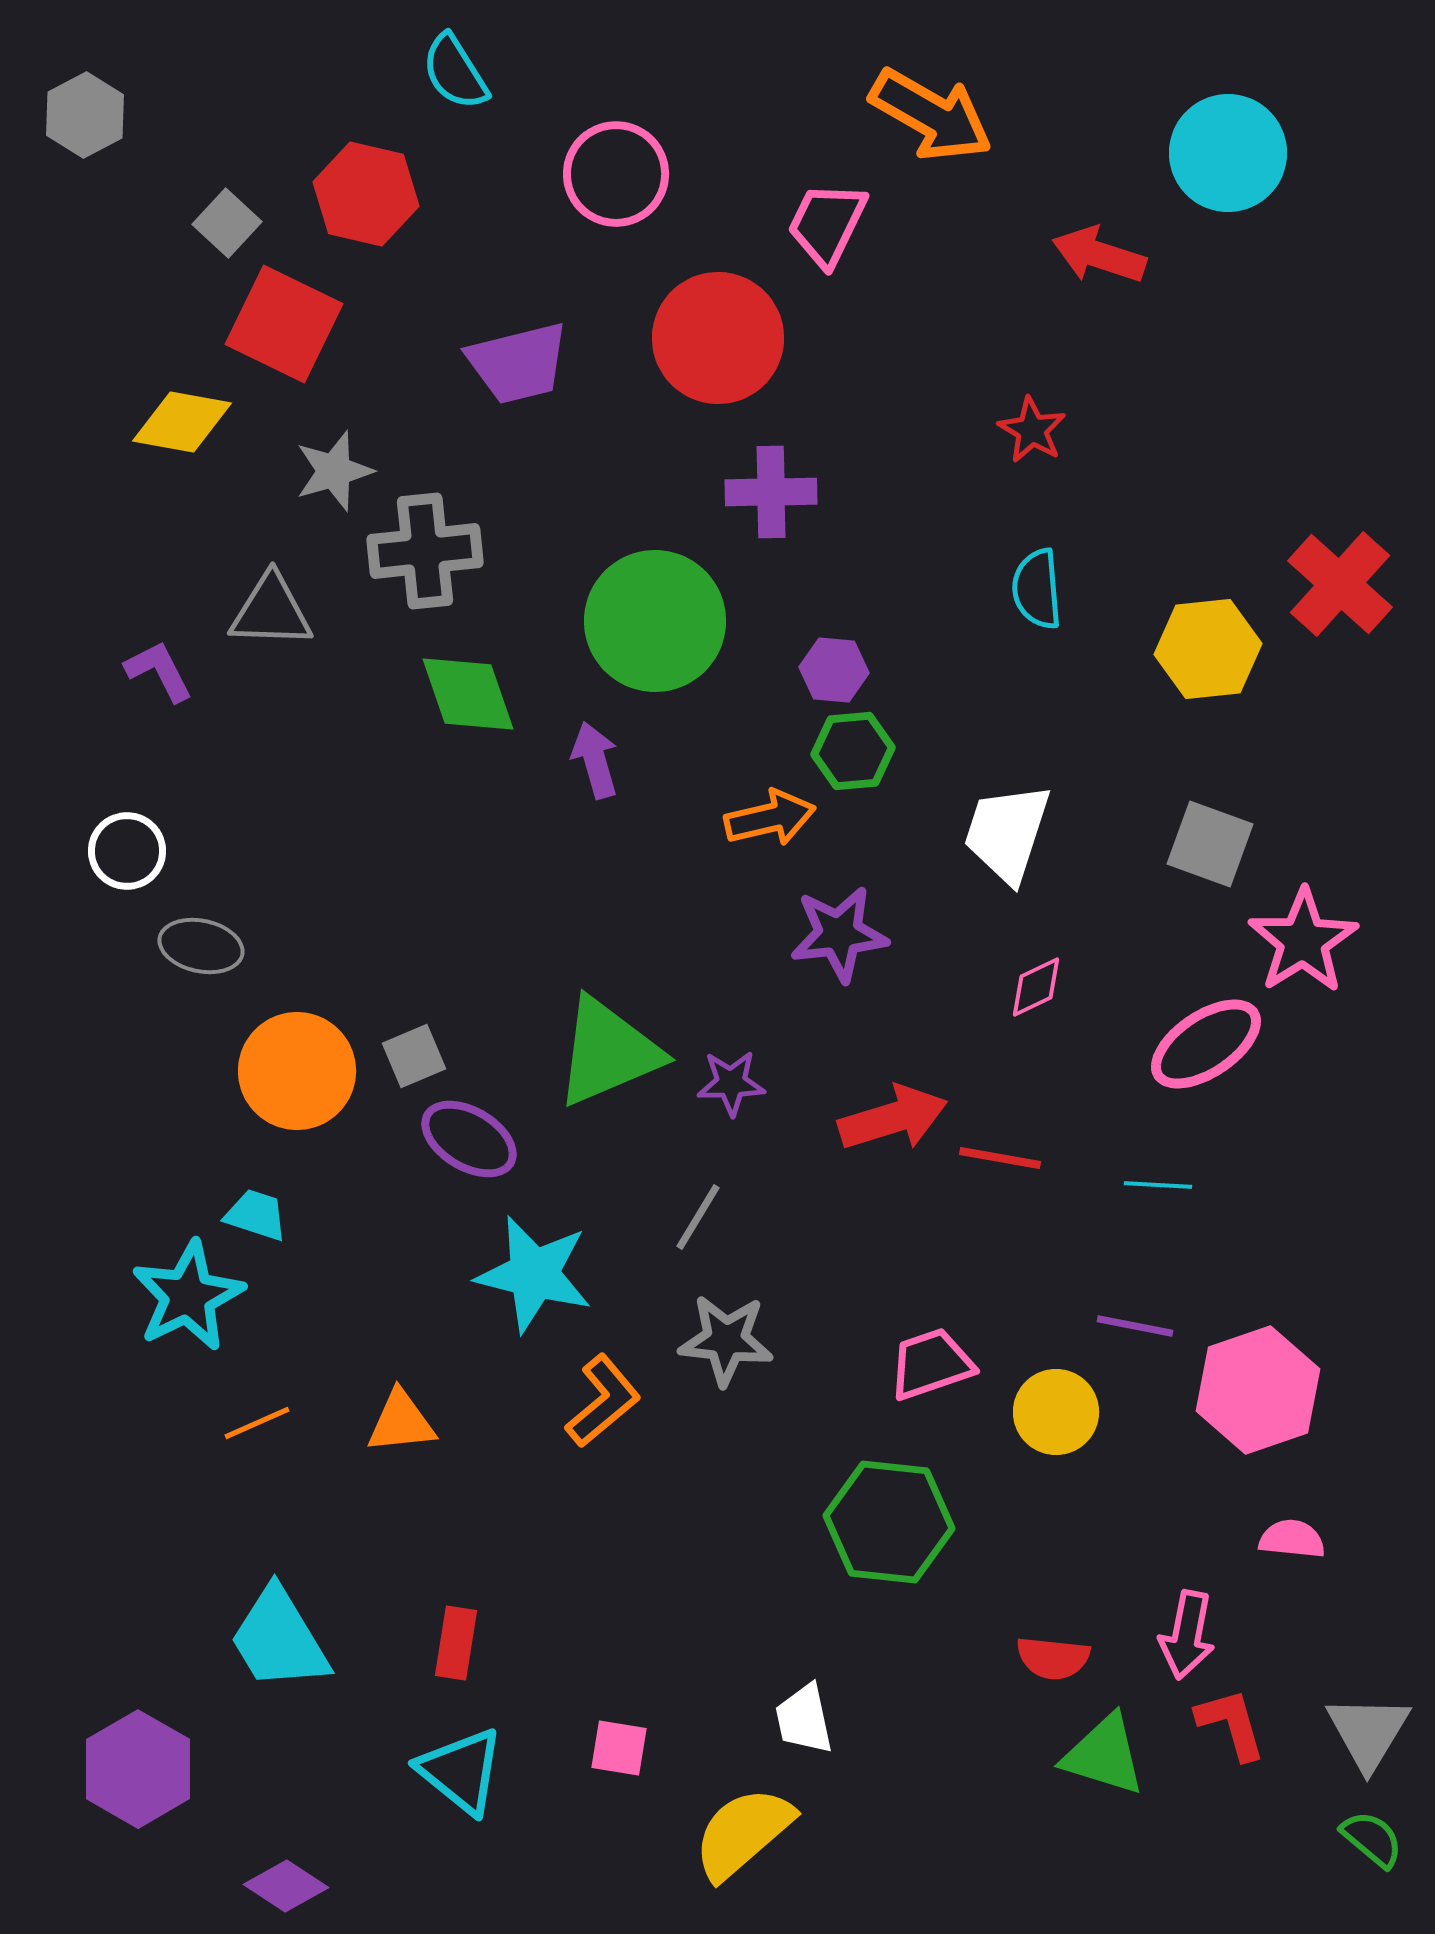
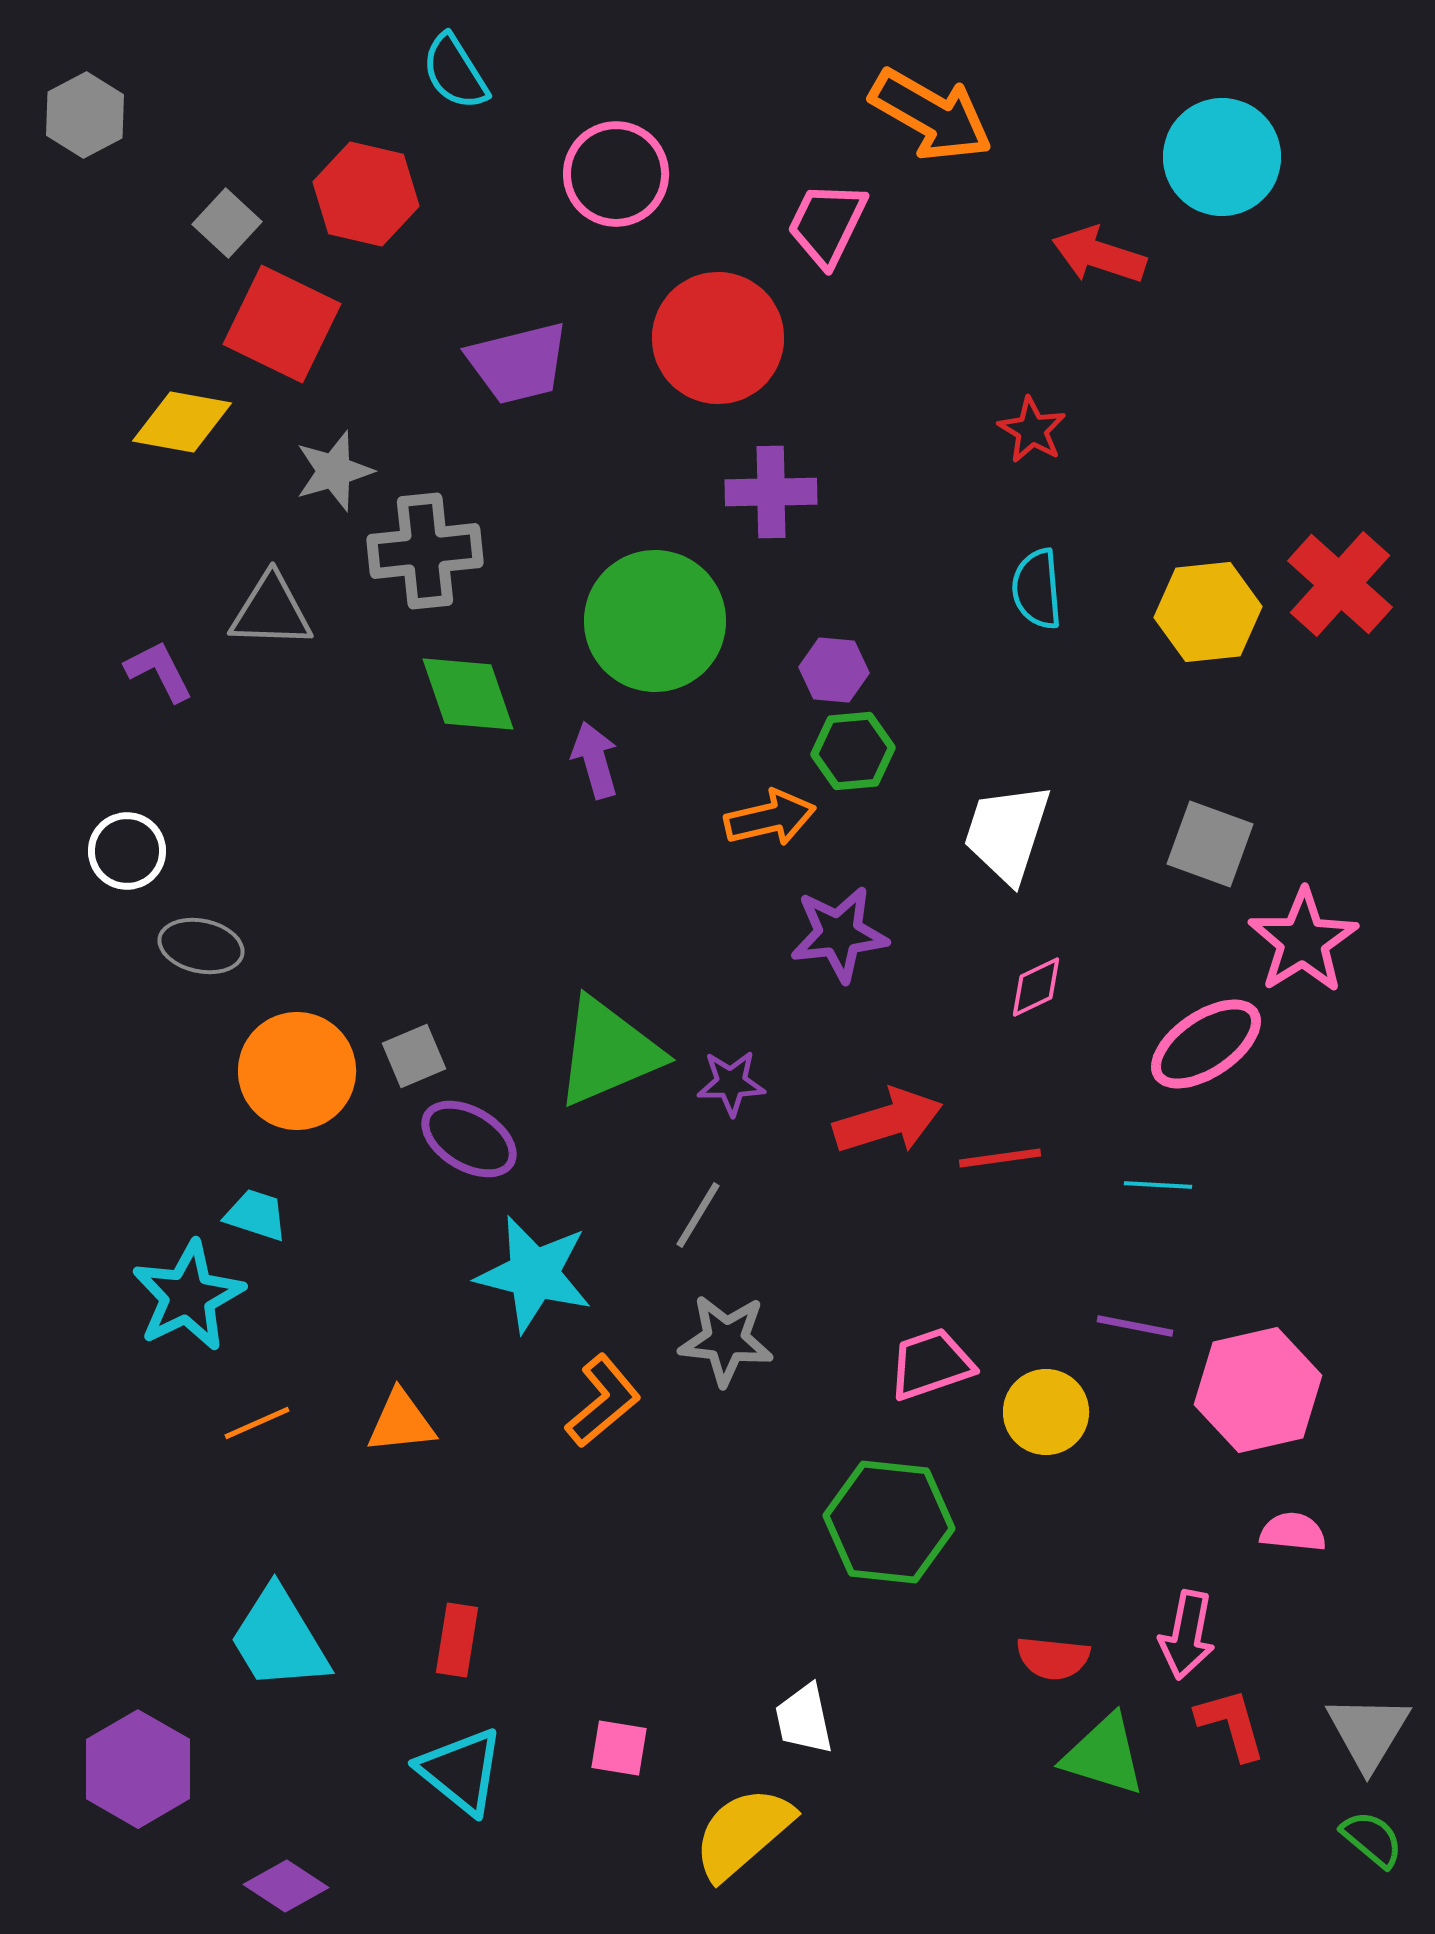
cyan circle at (1228, 153): moved 6 px left, 4 px down
red square at (284, 324): moved 2 px left
yellow hexagon at (1208, 649): moved 37 px up
red arrow at (893, 1118): moved 5 px left, 3 px down
red line at (1000, 1158): rotated 18 degrees counterclockwise
gray line at (698, 1217): moved 2 px up
pink hexagon at (1258, 1390): rotated 6 degrees clockwise
yellow circle at (1056, 1412): moved 10 px left
pink semicircle at (1292, 1539): moved 1 px right, 7 px up
red rectangle at (456, 1643): moved 1 px right, 3 px up
